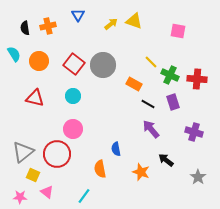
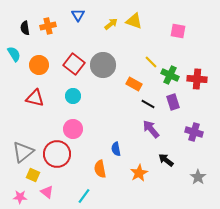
orange circle: moved 4 px down
orange star: moved 2 px left, 1 px down; rotated 24 degrees clockwise
